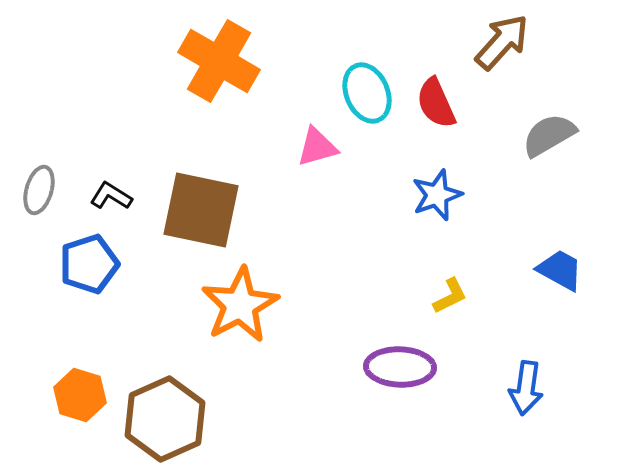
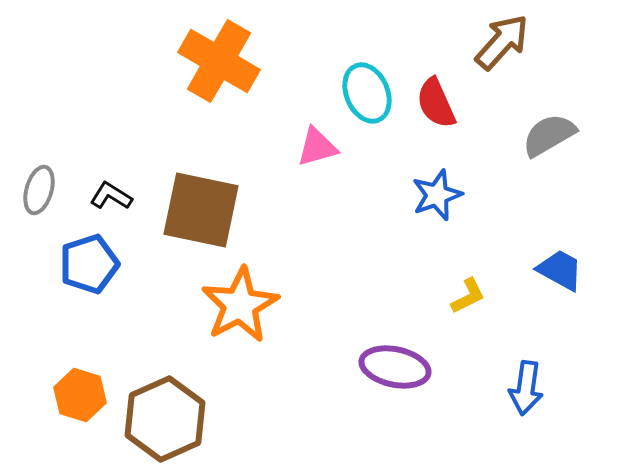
yellow L-shape: moved 18 px right
purple ellipse: moved 5 px left; rotated 10 degrees clockwise
